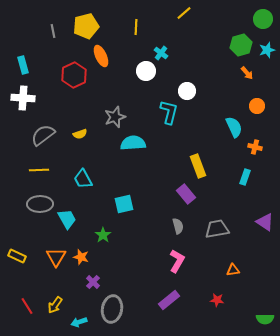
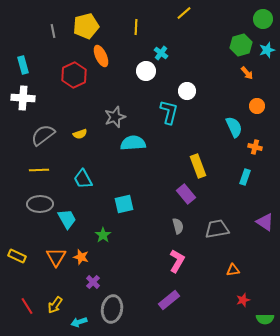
red star at (217, 300): moved 26 px right; rotated 24 degrees counterclockwise
